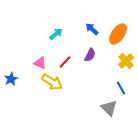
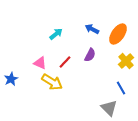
blue arrow: rotated 16 degrees counterclockwise
